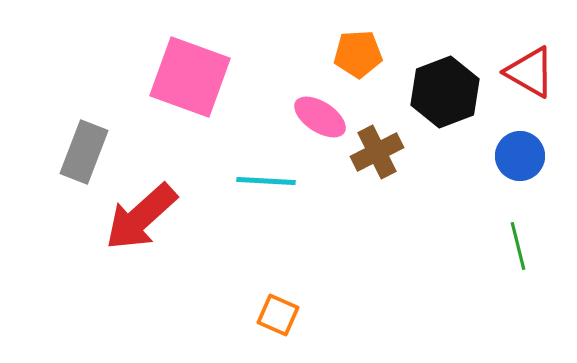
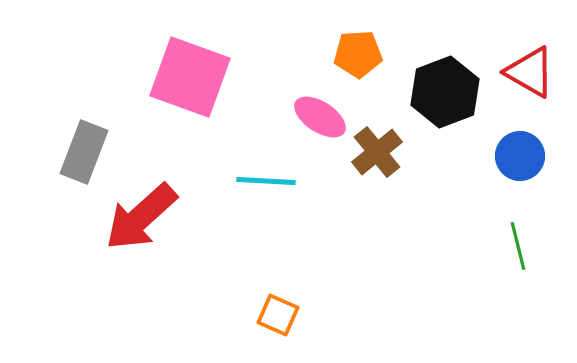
brown cross: rotated 12 degrees counterclockwise
